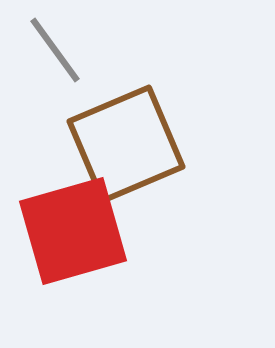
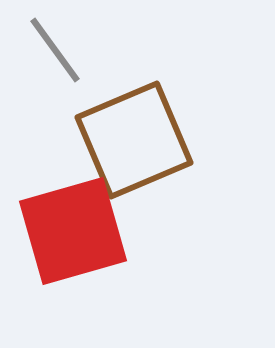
brown square: moved 8 px right, 4 px up
